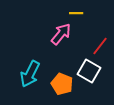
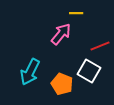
red line: rotated 30 degrees clockwise
cyan arrow: moved 2 px up
